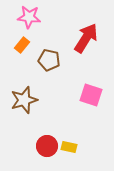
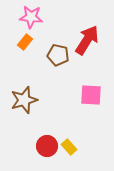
pink star: moved 2 px right
red arrow: moved 1 px right, 2 px down
orange rectangle: moved 3 px right, 3 px up
brown pentagon: moved 9 px right, 5 px up
pink square: rotated 15 degrees counterclockwise
yellow rectangle: rotated 35 degrees clockwise
